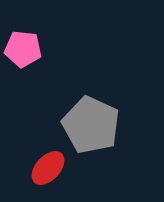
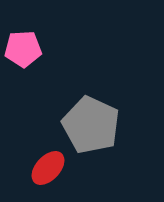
pink pentagon: rotated 9 degrees counterclockwise
